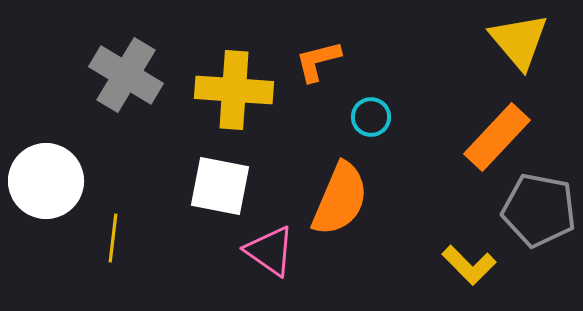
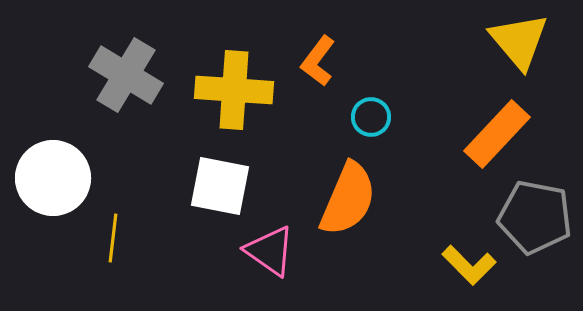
orange L-shape: rotated 39 degrees counterclockwise
orange rectangle: moved 3 px up
white circle: moved 7 px right, 3 px up
orange semicircle: moved 8 px right
gray pentagon: moved 4 px left, 7 px down
